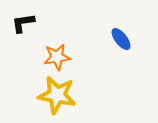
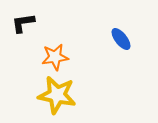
orange star: moved 2 px left
